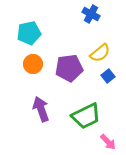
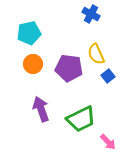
yellow semicircle: moved 4 px left, 1 px down; rotated 105 degrees clockwise
purple pentagon: rotated 16 degrees clockwise
green trapezoid: moved 5 px left, 3 px down
